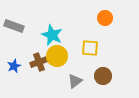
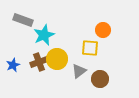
orange circle: moved 2 px left, 12 px down
gray rectangle: moved 9 px right, 6 px up
cyan star: moved 8 px left; rotated 25 degrees clockwise
yellow circle: moved 3 px down
blue star: moved 1 px left, 1 px up
brown circle: moved 3 px left, 3 px down
gray triangle: moved 4 px right, 10 px up
